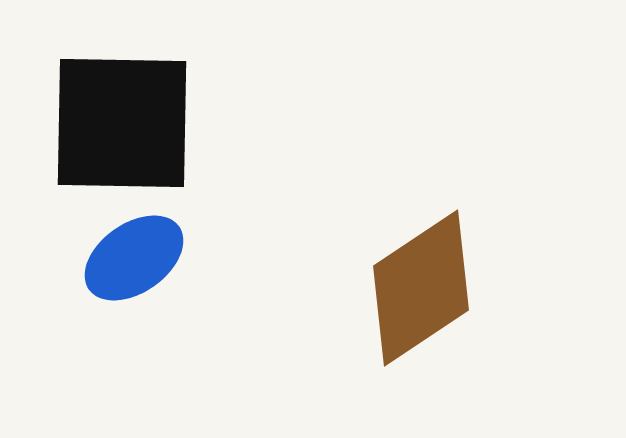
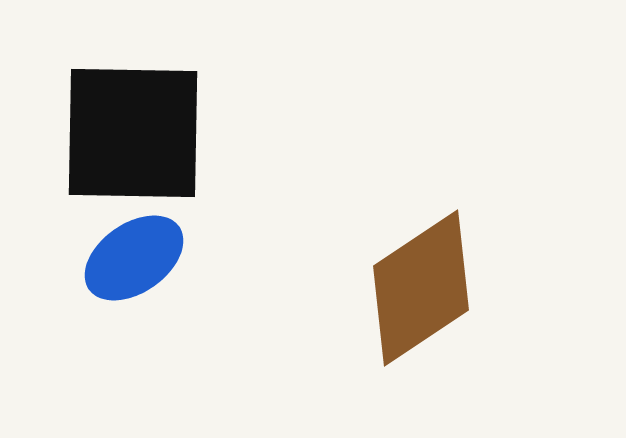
black square: moved 11 px right, 10 px down
